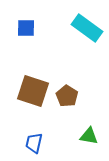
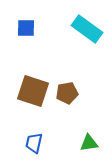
cyan rectangle: moved 1 px down
brown pentagon: moved 3 px up; rotated 30 degrees clockwise
green triangle: moved 7 px down; rotated 18 degrees counterclockwise
